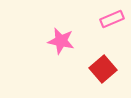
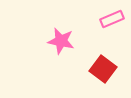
red square: rotated 12 degrees counterclockwise
